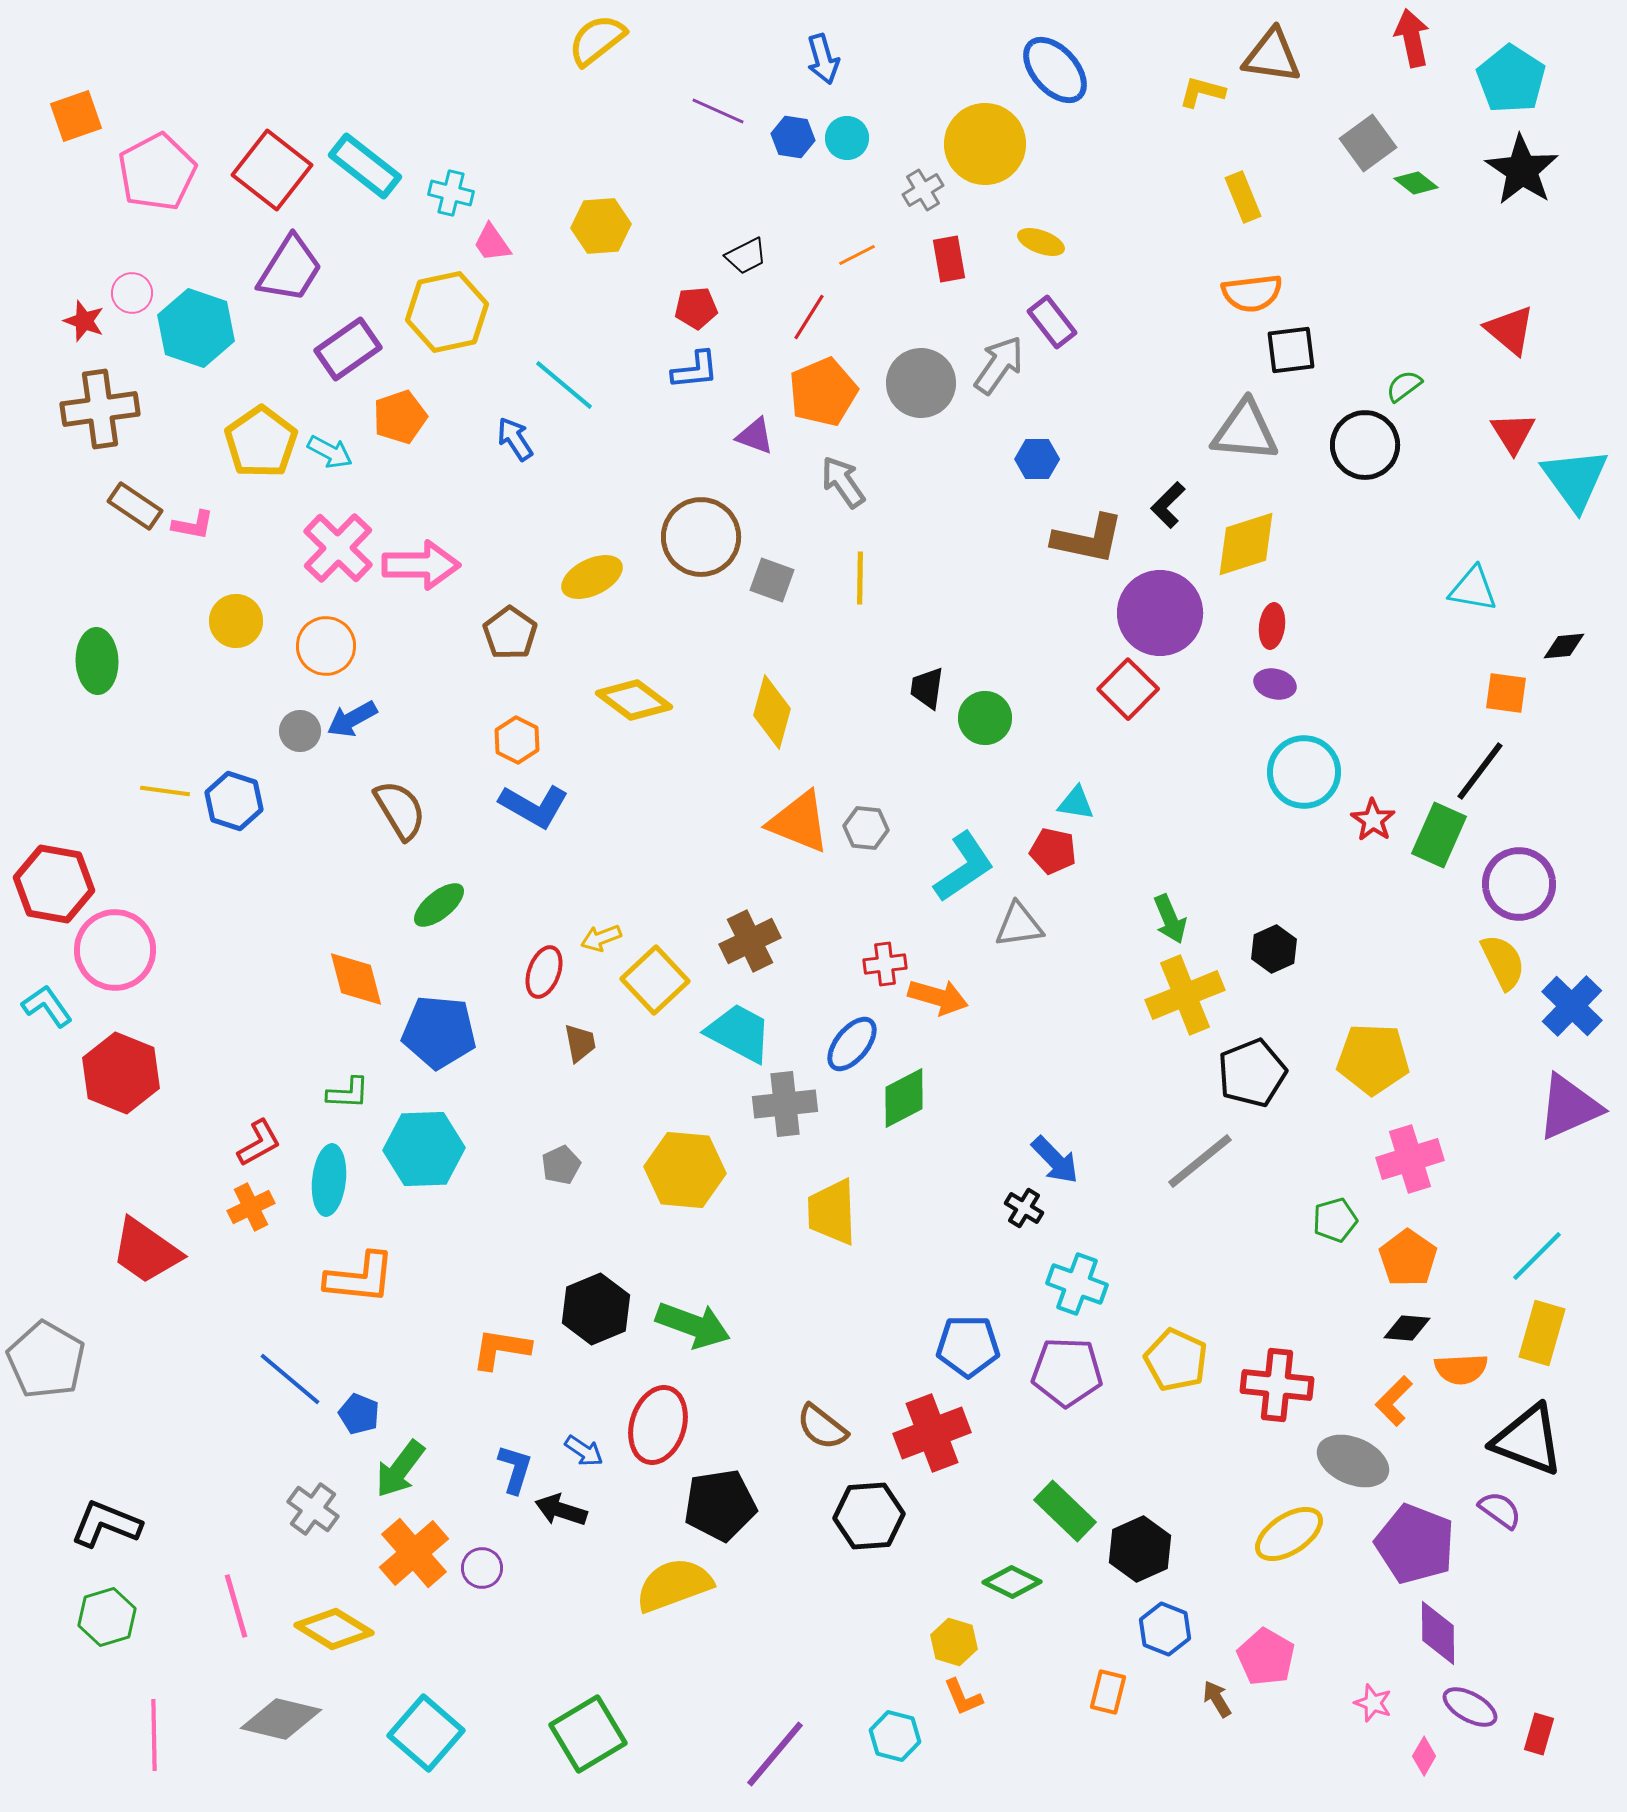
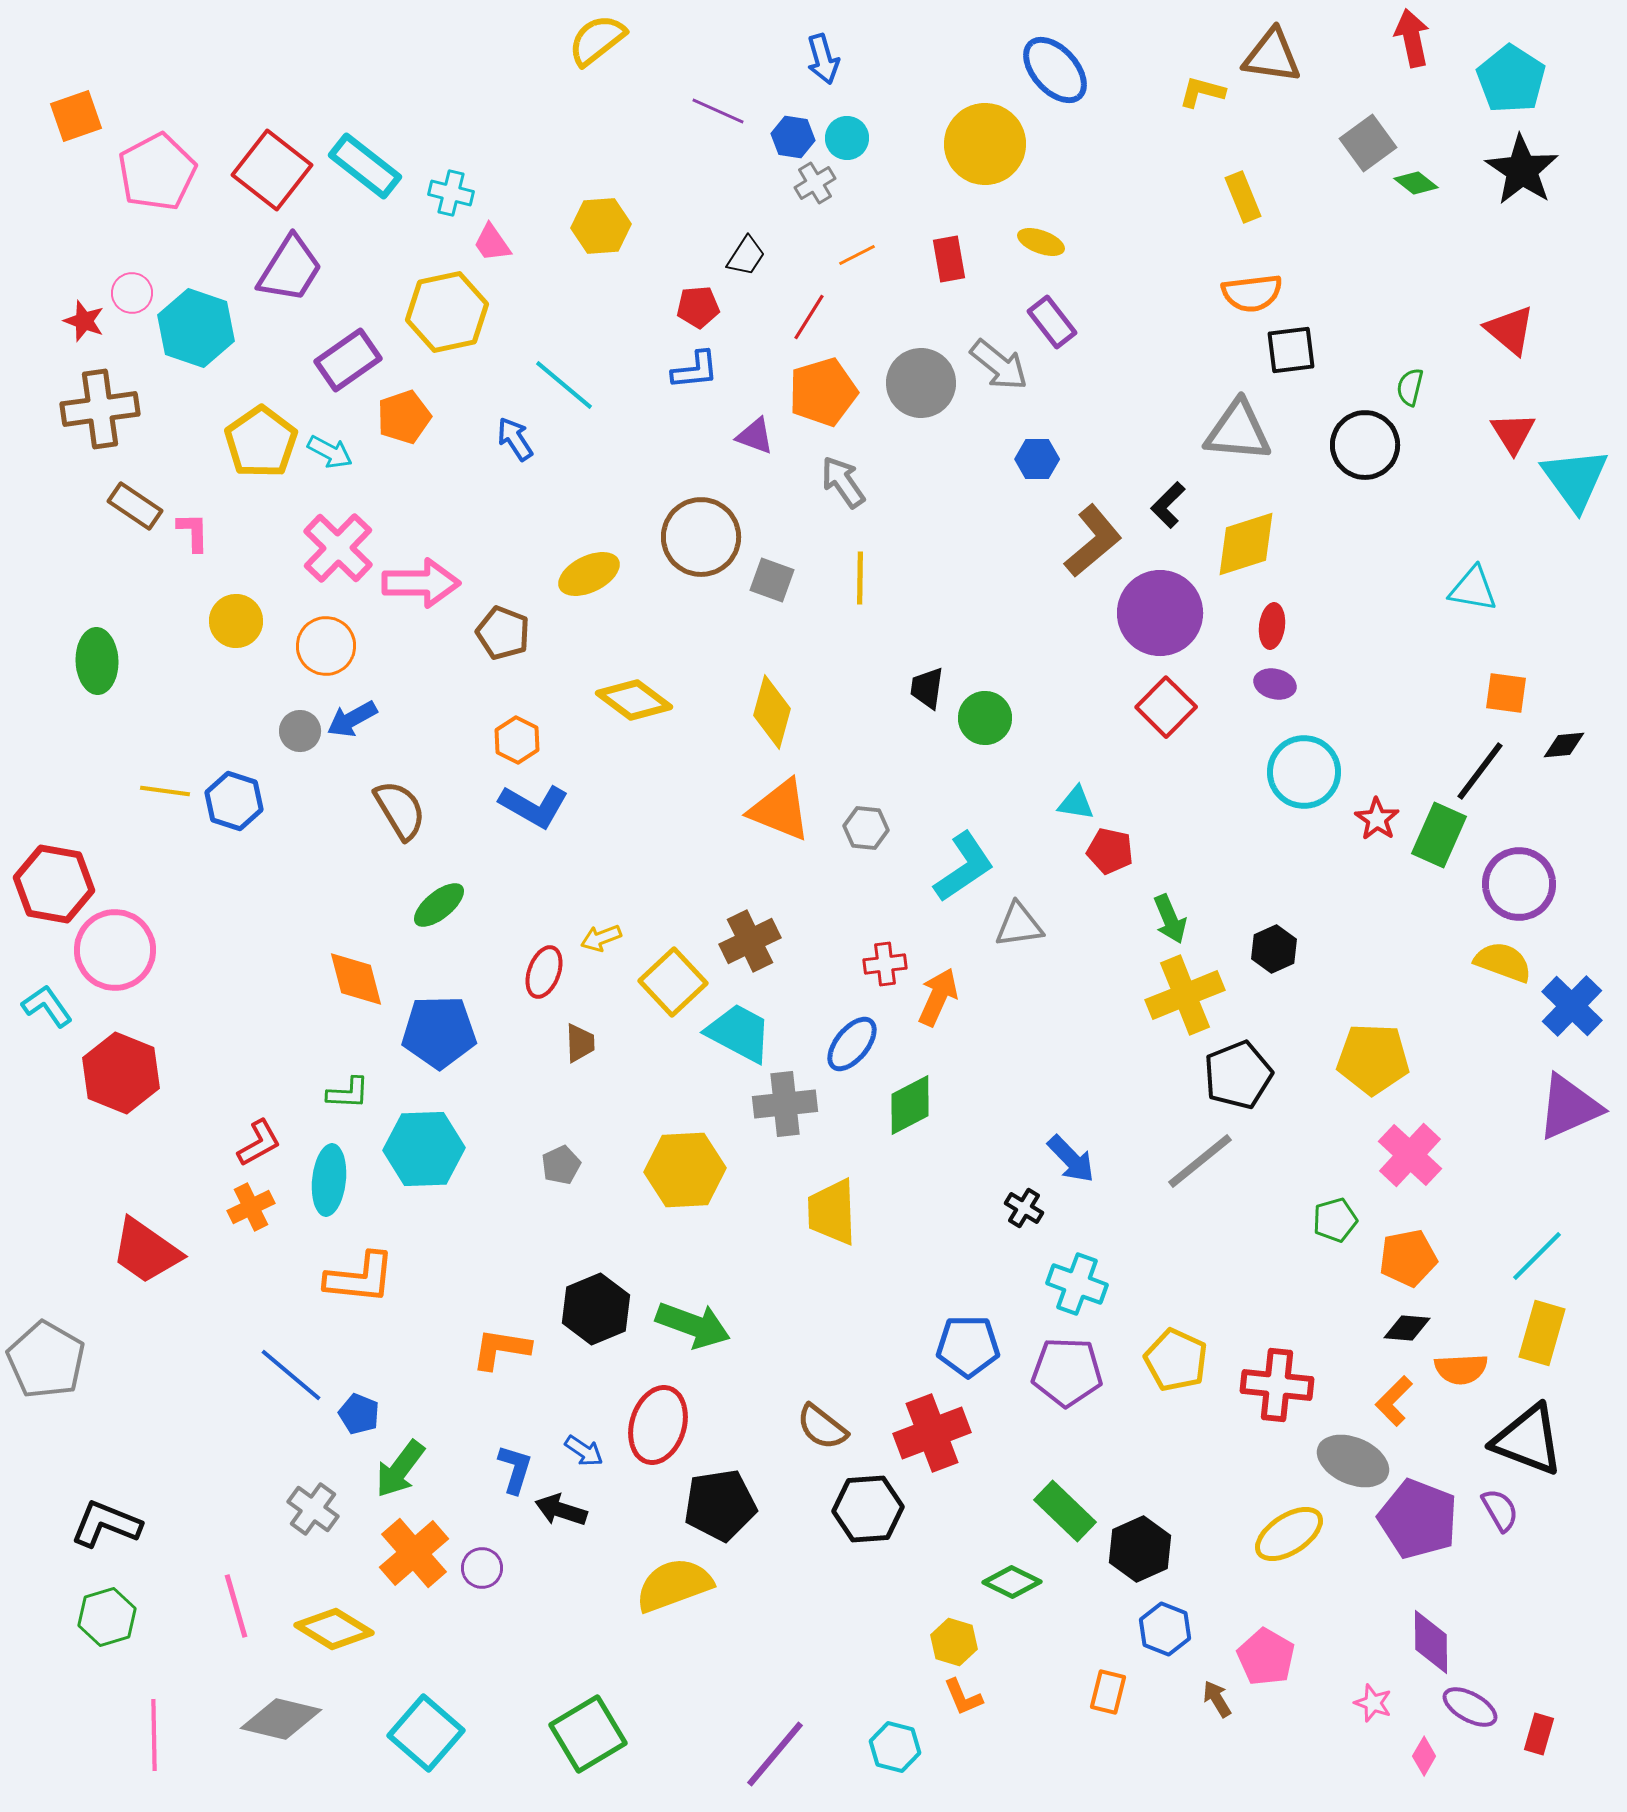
gray cross at (923, 190): moved 108 px left, 7 px up
black trapezoid at (746, 256): rotated 30 degrees counterclockwise
red pentagon at (696, 308): moved 2 px right, 1 px up
purple rectangle at (348, 349): moved 11 px down
gray arrow at (999, 365): rotated 94 degrees clockwise
green semicircle at (1404, 386): moved 6 px right, 1 px down; rotated 39 degrees counterclockwise
orange pentagon at (823, 392): rotated 6 degrees clockwise
orange pentagon at (400, 417): moved 4 px right
gray triangle at (1245, 431): moved 7 px left
pink L-shape at (193, 525): moved 7 px down; rotated 102 degrees counterclockwise
brown L-shape at (1088, 539): moved 5 px right, 2 px down; rotated 52 degrees counterclockwise
pink arrow at (421, 565): moved 18 px down
yellow ellipse at (592, 577): moved 3 px left, 3 px up
brown pentagon at (510, 633): moved 7 px left; rotated 14 degrees counterclockwise
black diamond at (1564, 646): moved 99 px down
red square at (1128, 689): moved 38 px right, 18 px down
red star at (1373, 820): moved 4 px right, 1 px up
orange triangle at (799, 822): moved 19 px left, 12 px up
red pentagon at (1053, 851): moved 57 px right
yellow semicircle at (1503, 962): rotated 44 degrees counterclockwise
yellow square at (655, 980): moved 18 px right, 2 px down
orange arrow at (938, 997): rotated 82 degrees counterclockwise
blue pentagon at (439, 1032): rotated 6 degrees counterclockwise
brown trapezoid at (580, 1043): rotated 9 degrees clockwise
black pentagon at (1252, 1073): moved 14 px left, 2 px down
green diamond at (904, 1098): moved 6 px right, 7 px down
pink cross at (1410, 1159): moved 4 px up; rotated 30 degrees counterclockwise
blue arrow at (1055, 1160): moved 16 px right, 1 px up
yellow hexagon at (685, 1170): rotated 8 degrees counterclockwise
orange pentagon at (1408, 1258): rotated 26 degrees clockwise
blue line at (290, 1379): moved 1 px right, 4 px up
purple semicircle at (1500, 1510): rotated 24 degrees clockwise
black hexagon at (869, 1516): moved 1 px left, 7 px up
purple pentagon at (1415, 1544): moved 3 px right, 25 px up
purple diamond at (1438, 1633): moved 7 px left, 9 px down
cyan hexagon at (895, 1736): moved 11 px down
